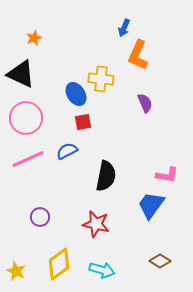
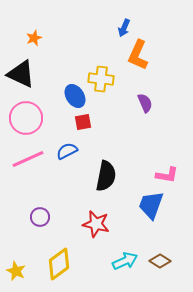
blue ellipse: moved 1 px left, 2 px down
blue trapezoid: rotated 16 degrees counterclockwise
cyan arrow: moved 23 px right, 9 px up; rotated 40 degrees counterclockwise
